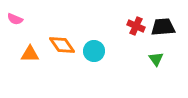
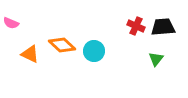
pink semicircle: moved 4 px left, 4 px down
orange diamond: rotated 12 degrees counterclockwise
orange triangle: rotated 24 degrees clockwise
green triangle: rotated 14 degrees clockwise
